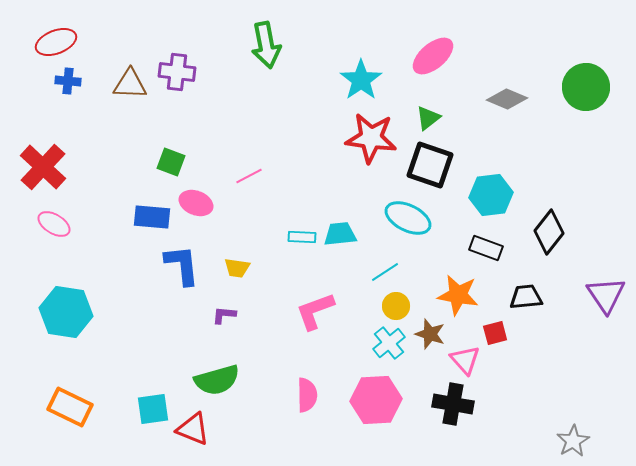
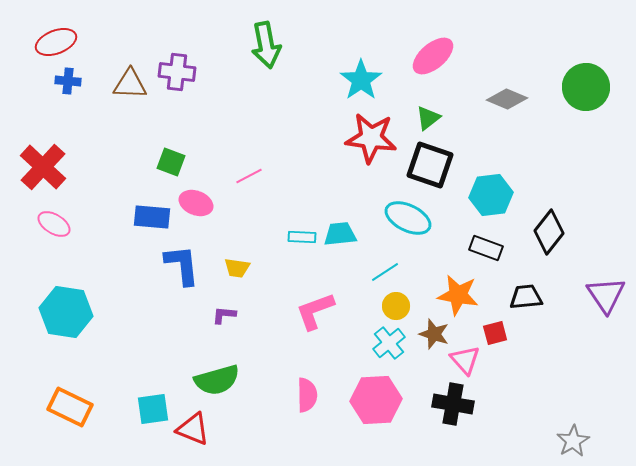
brown star at (430, 334): moved 4 px right
